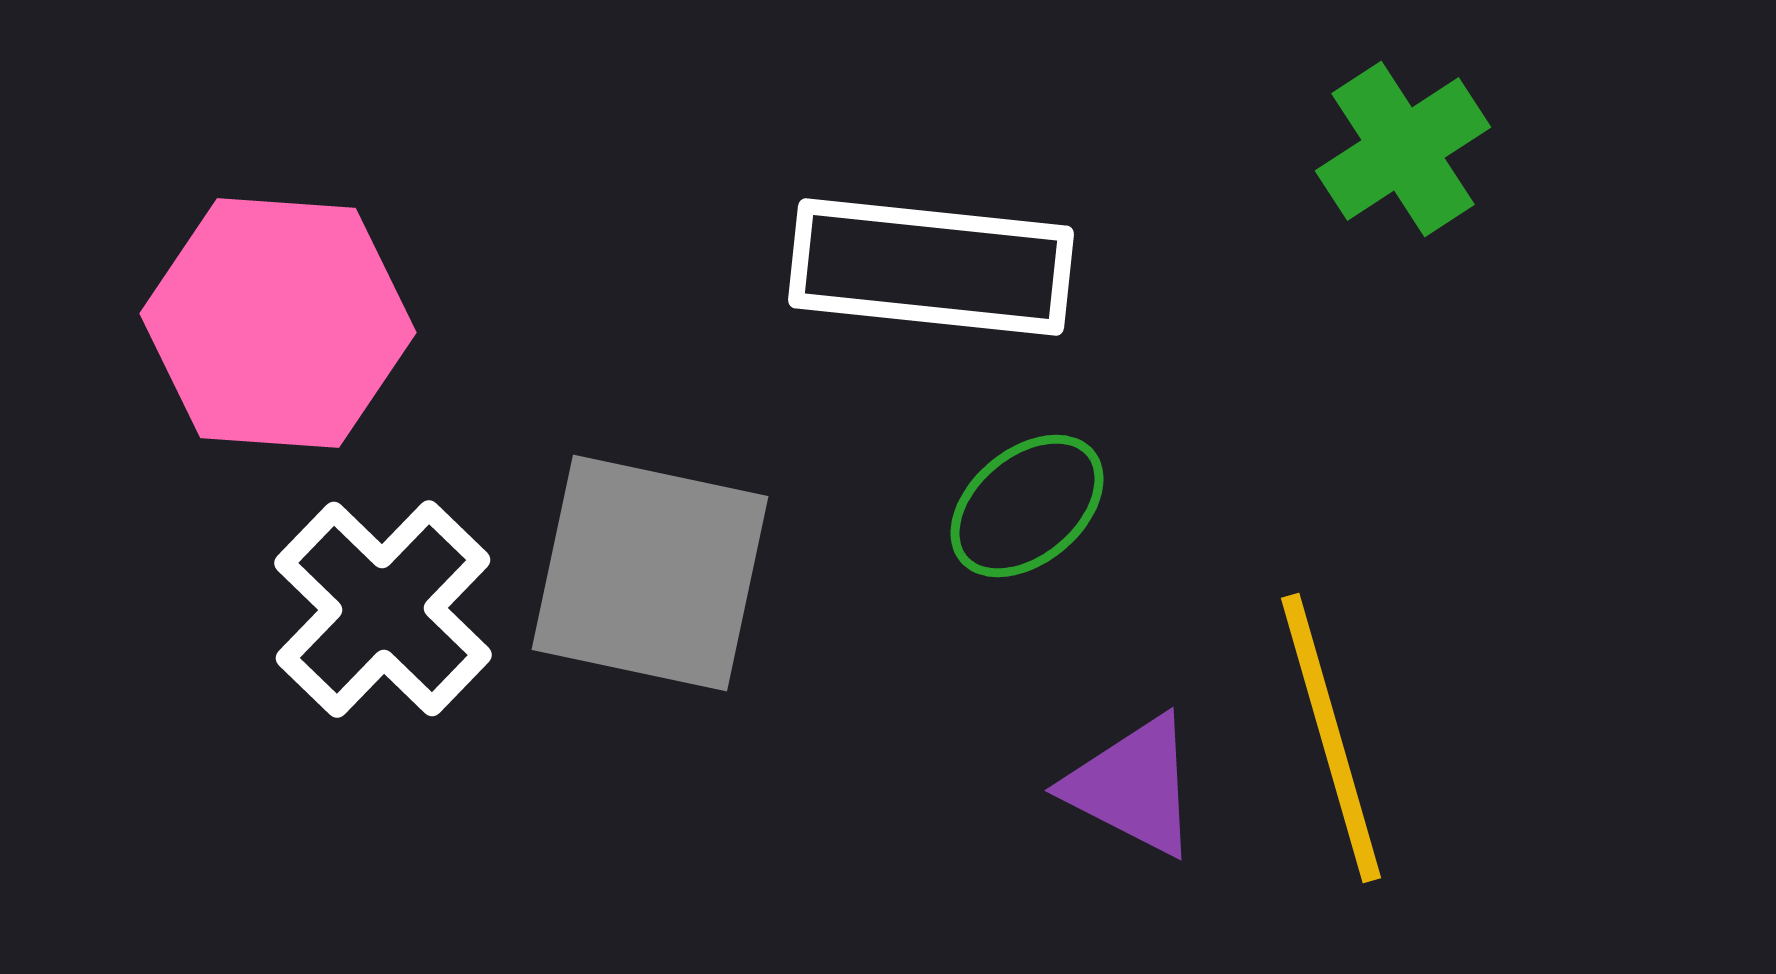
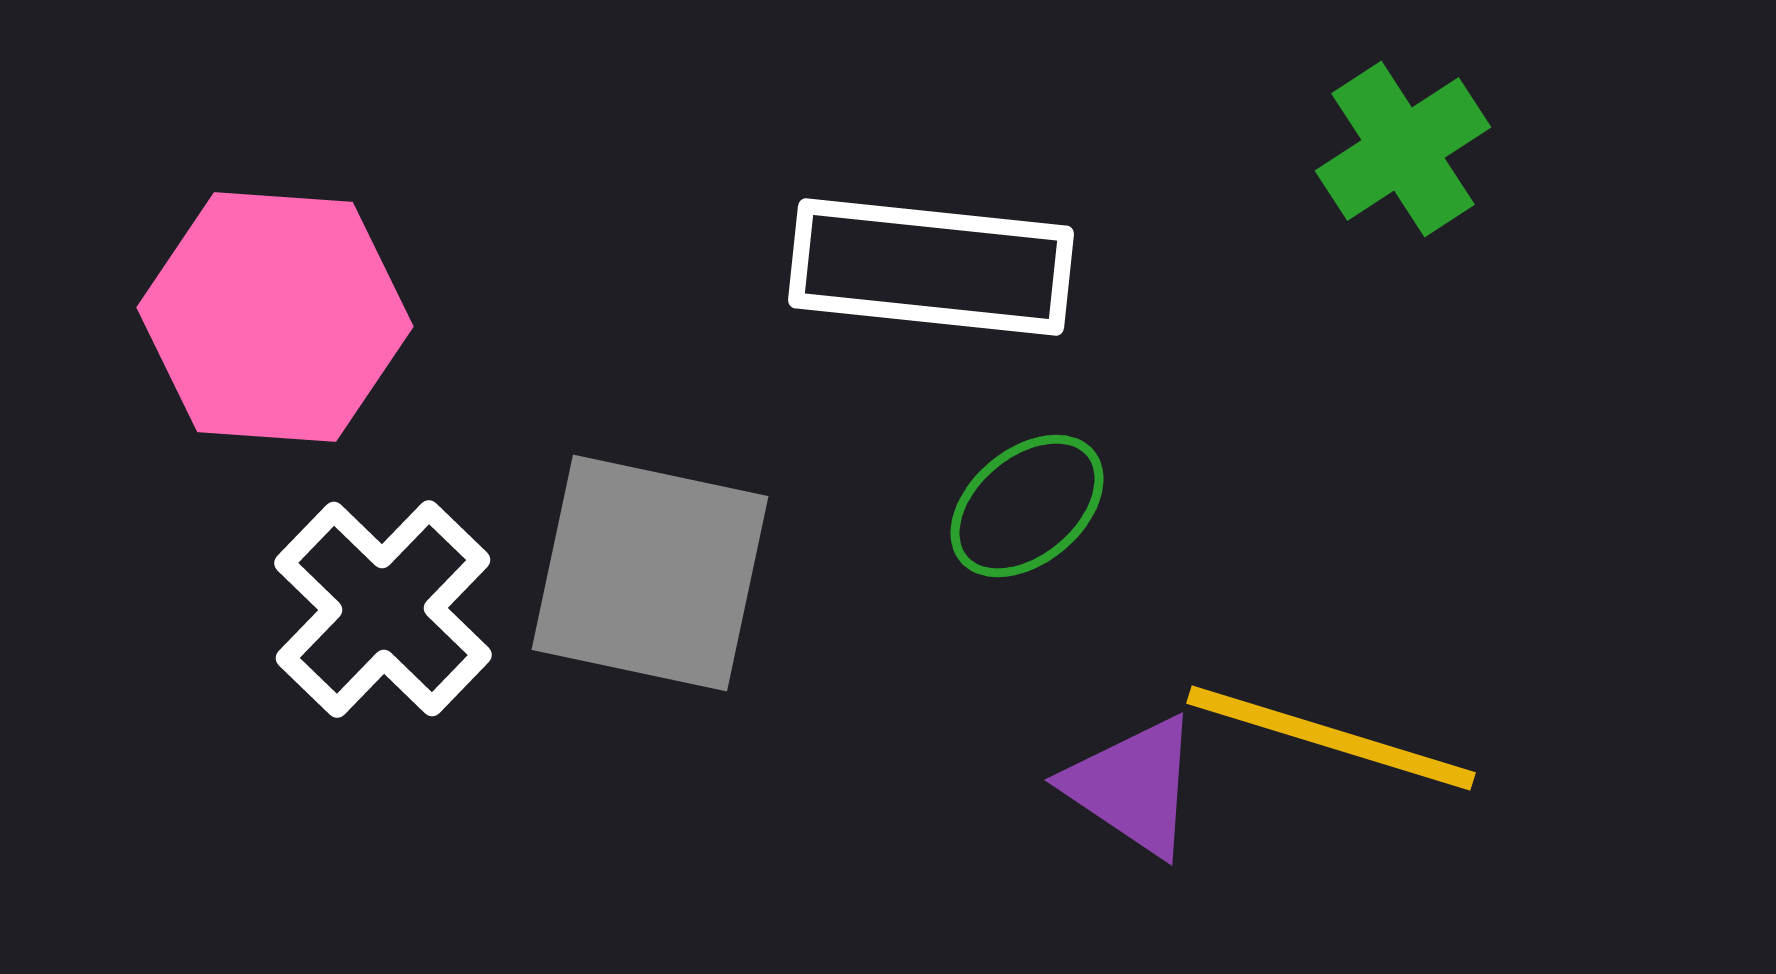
pink hexagon: moved 3 px left, 6 px up
yellow line: rotated 57 degrees counterclockwise
purple triangle: rotated 7 degrees clockwise
